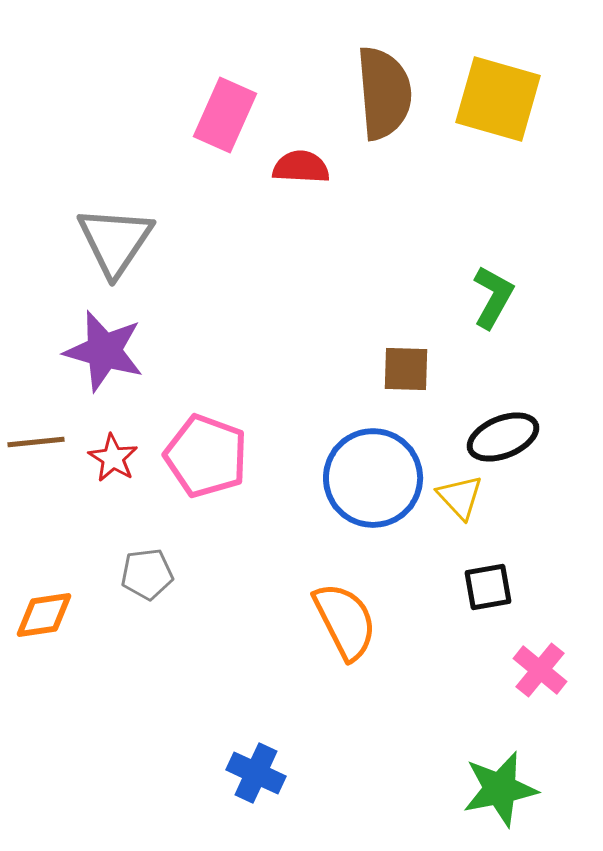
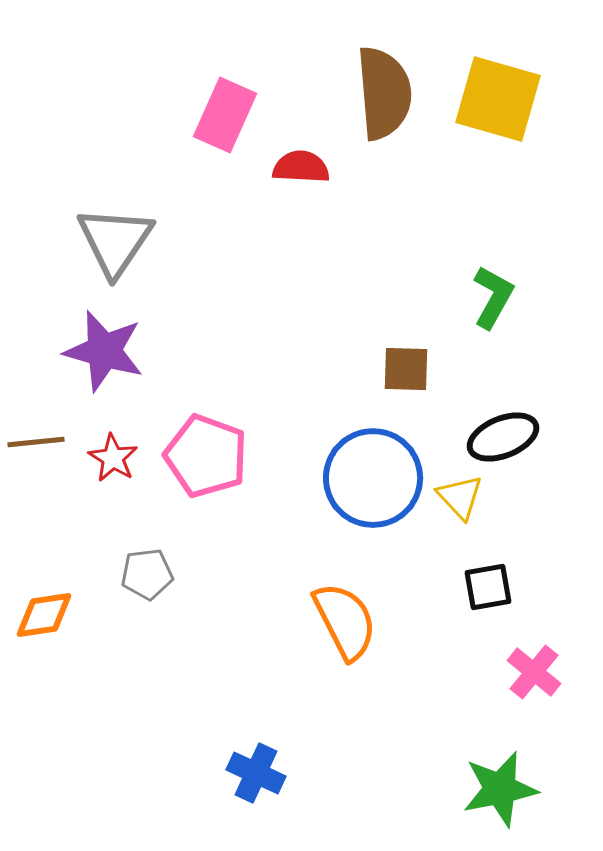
pink cross: moved 6 px left, 2 px down
